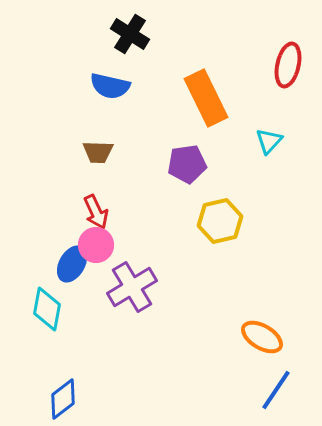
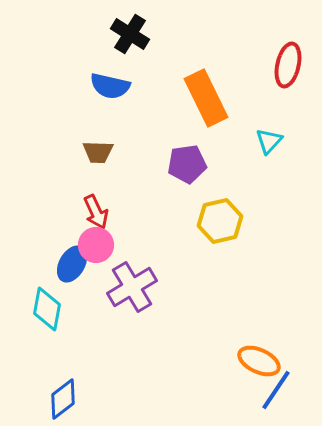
orange ellipse: moved 3 px left, 24 px down; rotated 6 degrees counterclockwise
